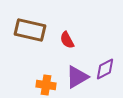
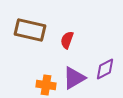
red semicircle: rotated 48 degrees clockwise
purple triangle: moved 3 px left, 1 px down
